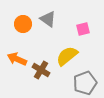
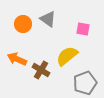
pink square: rotated 24 degrees clockwise
